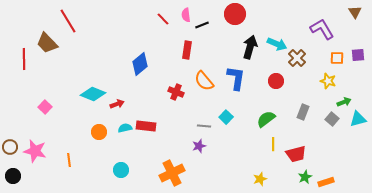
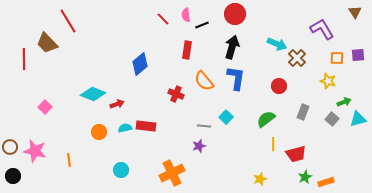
black arrow at (250, 47): moved 18 px left
red circle at (276, 81): moved 3 px right, 5 px down
red cross at (176, 92): moved 2 px down
